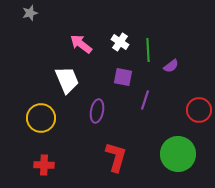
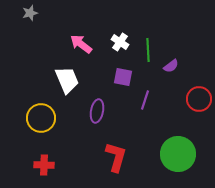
red circle: moved 11 px up
